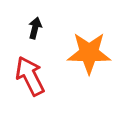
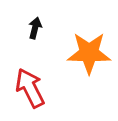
red arrow: moved 12 px down
